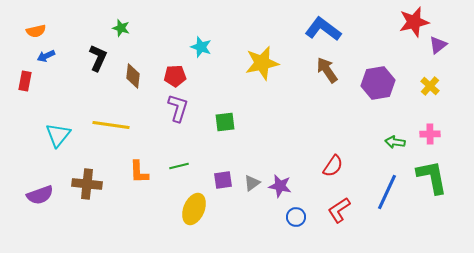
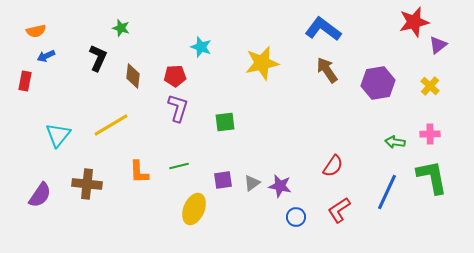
yellow line: rotated 39 degrees counterclockwise
purple semicircle: rotated 36 degrees counterclockwise
